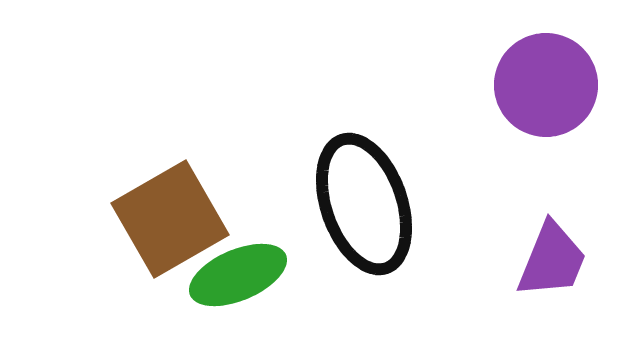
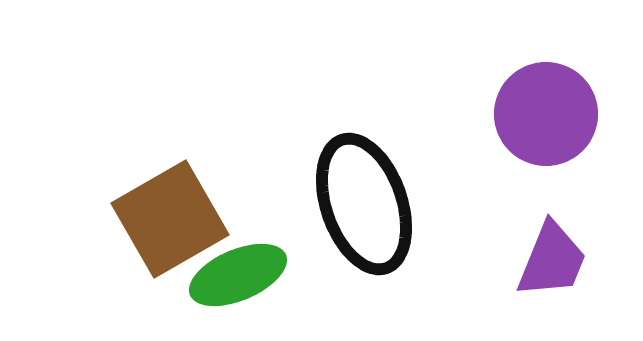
purple circle: moved 29 px down
